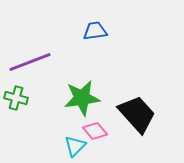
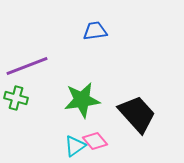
purple line: moved 3 px left, 4 px down
green star: moved 2 px down
pink diamond: moved 10 px down
cyan triangle: rotated 10 degrees clockwise
